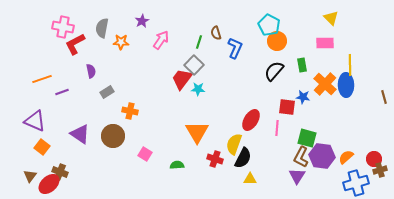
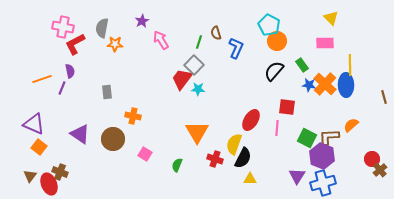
pink arrow at (161, 40): rotated 66 degrees counterclockwise
orange star at (121, 42): moved 6 px left, 2 px down
blue L-shape at (235, 48): moved 1 px right
green rectangle at (302, 65): rotated 24 degrees counterclockwise
purple semicircle at (91, 71): moved 21 px left
purple line at (62, 92): moved 4 px up; rotated 48 degrees counterclockwise
gray rectangle at (107, 92): rotated 64 degrees counterclockwise
blue star at (303, 97): moved 6 px right, 12 px up
orange cross at (130, 111): moved 3 px right, 5 px down
purple triangle at (35, 121): moved 1 px left, 3 px down
brown circle at (113, 136): moved 3 px down
green square at (307, 138): rotated 12 degrees clockwise
orange square at (42, 147): moved 3 px left
purple hexagon at (322, 156): rotated 15 degrees clockwise
brown L-shape at (301, 157): moved 28 px right, 20 px up; rotated 60 degrees clockwise
orange semicircle at (346, 157): moved 5 px right, 32 px up
red circle at (374, 159): moved 2 px left
green semicircle at (177, 165): rotated 64 degrees counterclockwise
brown cross at (380, 170): rotated 24 degrees counterclockwise
blue cross at (356, 183): moved 33 px left
red ellipse at (49, 184): rotated 70 degrees counterclockwise
